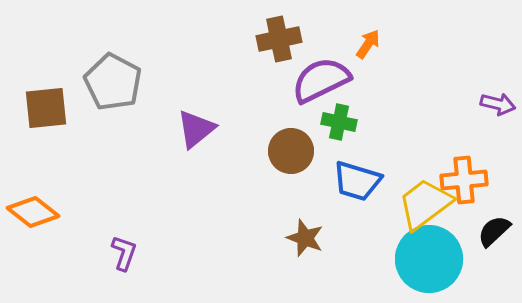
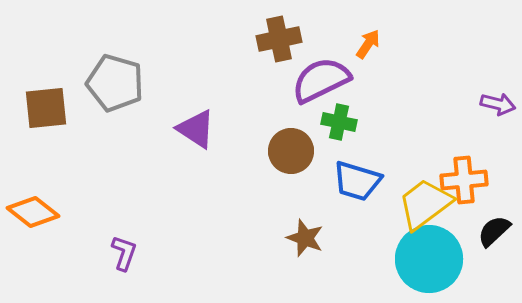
gray pentagon: moved 2 px right, 1 px down; rotated 12 degrees counterclockwise
purple triangle: rotated 48 degrees counterclockwise
